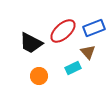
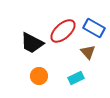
blue rectangle: rotated 50 degrees clockwise
black trapezoid: moved 1 px right
cyan rectangle: moved 3 px right, 10 px down
